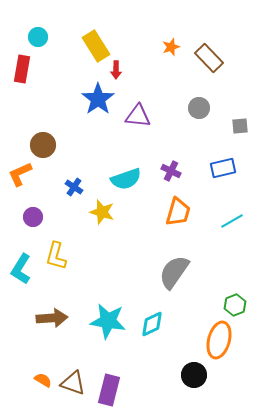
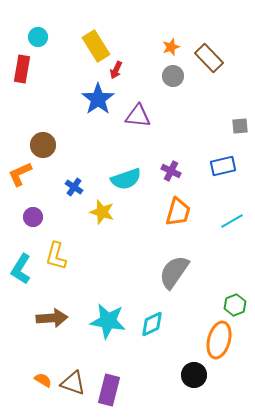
red arrow: rotated 24 degrees clockwise
gray circle: moved 26 px left, 32 px up
blue rectangle: moved 2 px up
